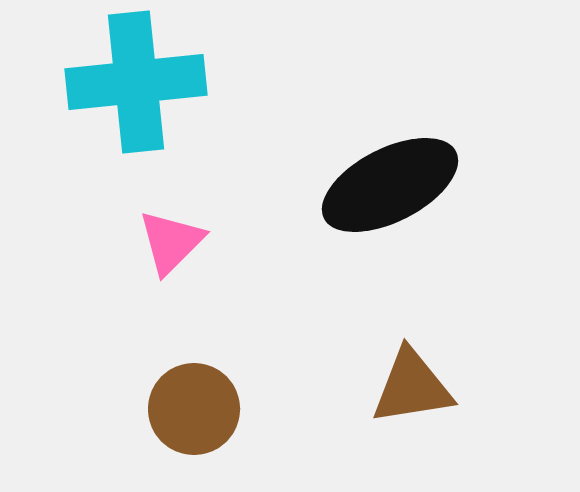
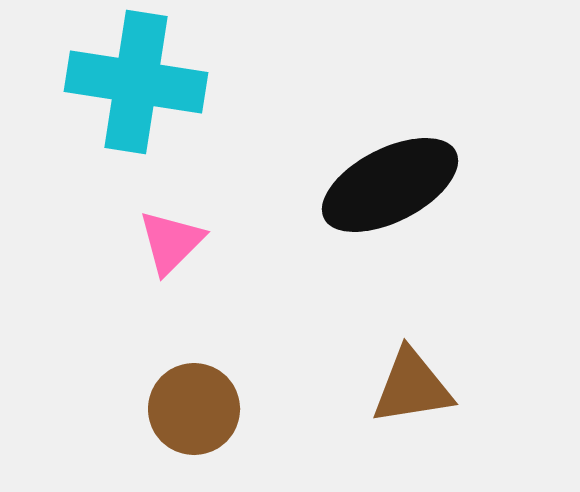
cyan cross: rotated 15 degrees clockwise
